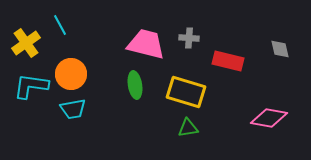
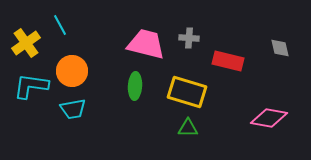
gray diamond: moved 1 px up
orange circle: moved 1 px right, 3 px up
green ellipse: moved 1 px down; rotated 12 degrees clockwise
yellow rectangle: moved 1 px right
green triangle: rotated 10 degrees clockwise
